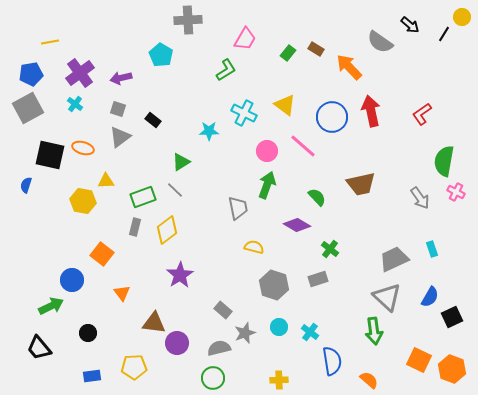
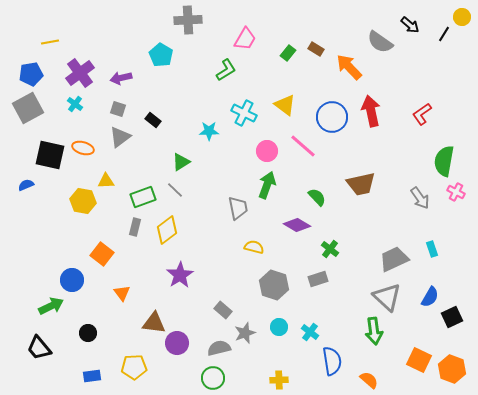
blue semicircle at (26, 185): rotated 49 degrees clockwise
